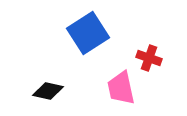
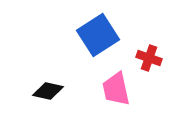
blue square: moved 10 px right, 2 px down
pink trapezoid: moved 5 px left, 1 px down
